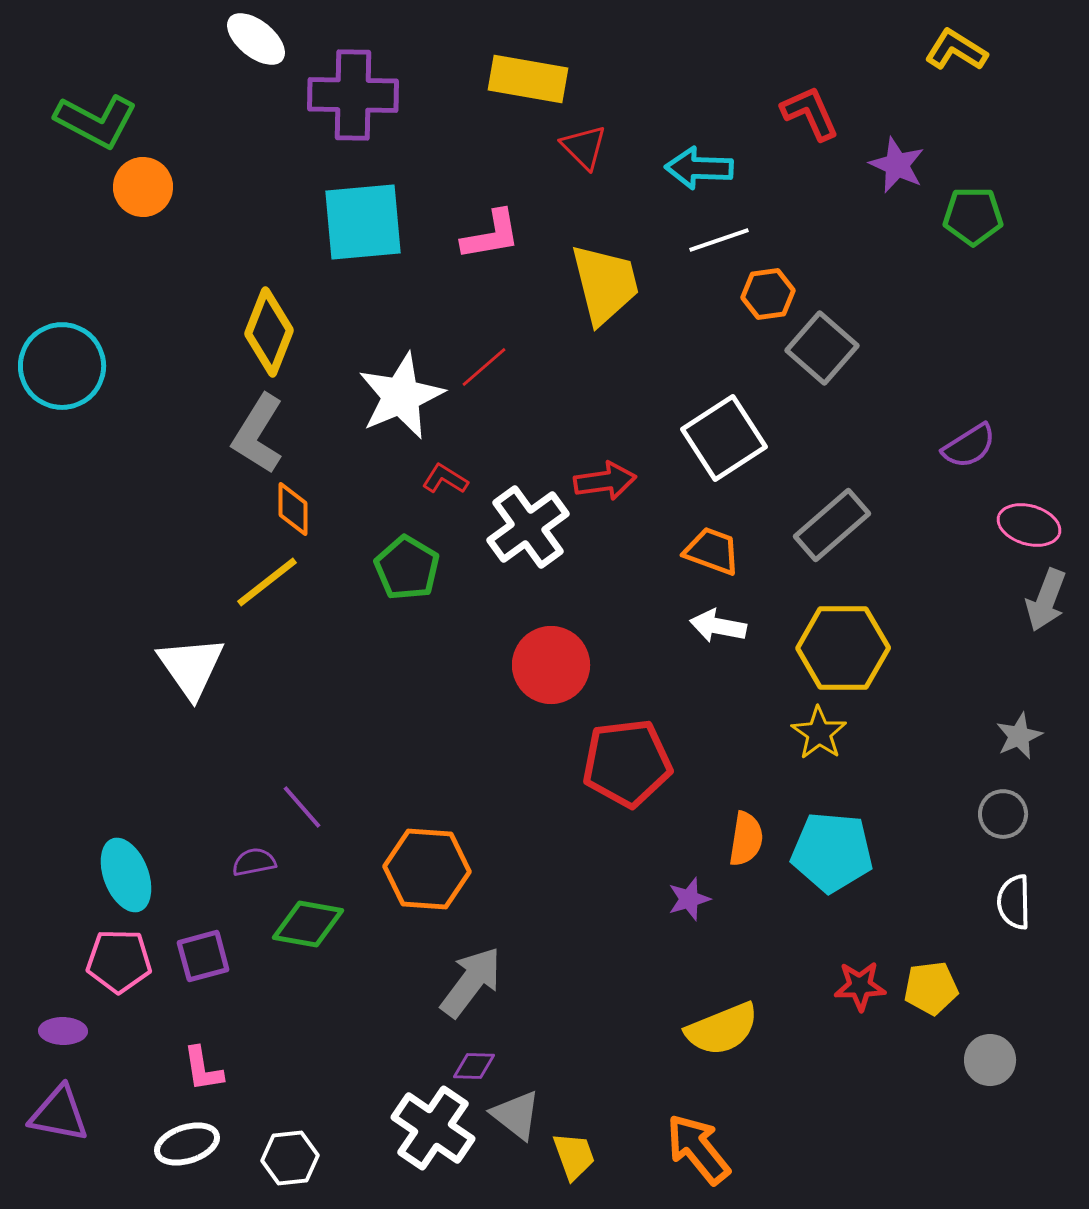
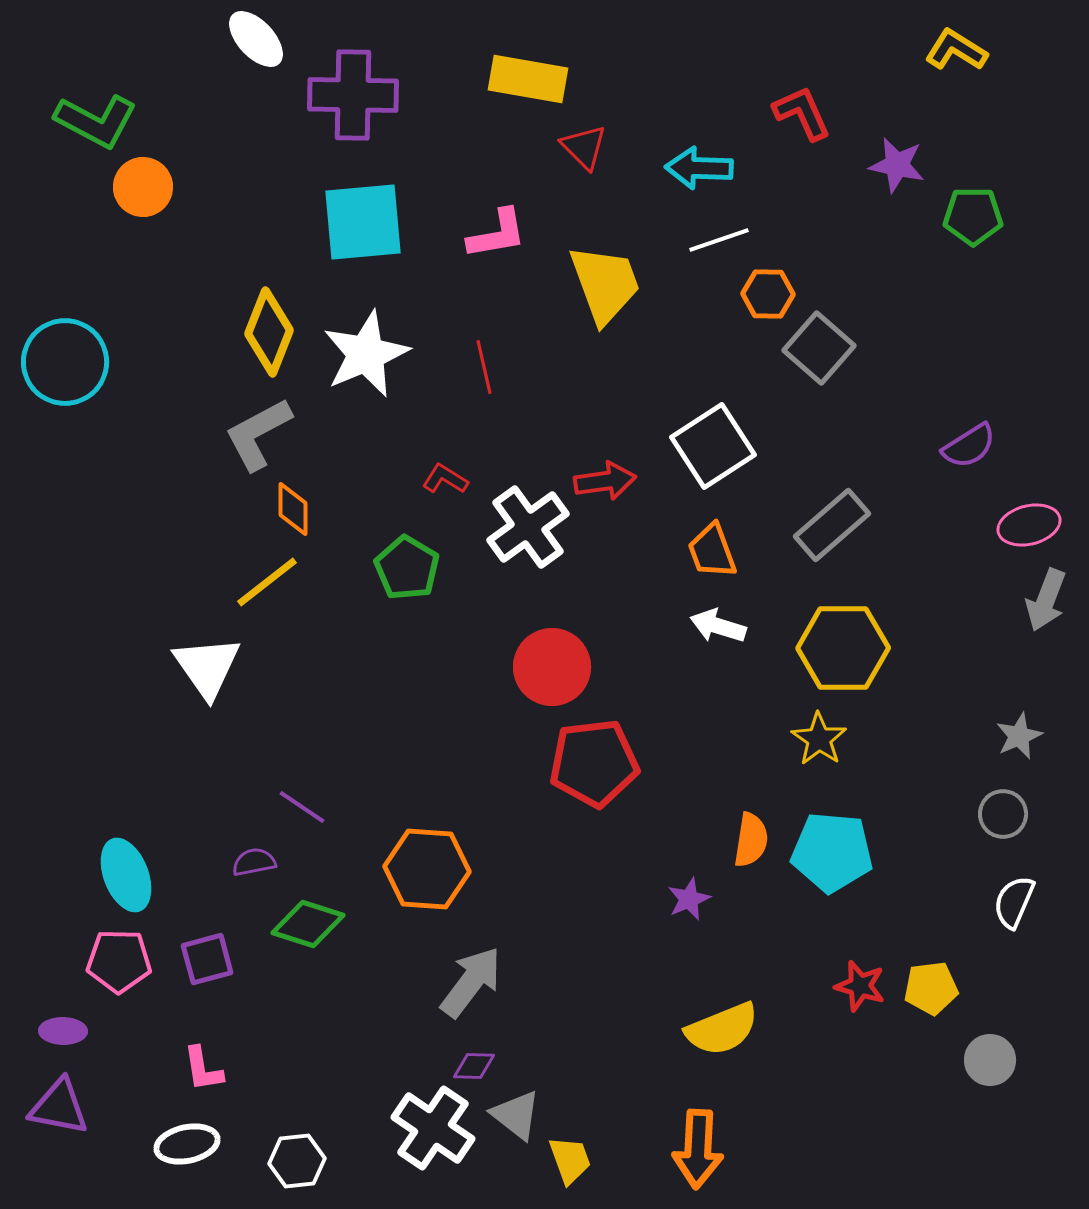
white ellipse at (256, 39): rotated 8 degrees clockwise
red L-shape at (810, 113): moved 8 px left
purple star at (897, 165): rotated 12 degrees counterclockwise
pink L-shape at (491, 235): moved 6 px right, 1 px up
yellow trapezoid at (605, 284): rotated 6 degrees counterclockwise
orange hexagon at (768, 294): rotated 9 degrees clockwise
gray square at (822, 348): moved 3 px left
cyan circle at (62, 366): moved 3 px right, 4 px up
red line at (484, 367): rotated 62 degrees counterclockwise
white star at (401, 396): moved 35 px left, 42 px up
gray L-shape at (258, 434): rotated 30 degrees clockwise
white square at (724, 438): moved 11 px left, 8 px down
pink ellipse at (1029, 525): rotated 30 degrees counterclockwise
orange trapezoid at (712, 551): rotated 130 degrees counterclockwise
white arrow at (718, 626): rotated 6 degrees clockwise
red circle at (551, 665): moved 1 px right, 2 px down
white triangle at (191, 667): moved 16 px right
yellow star at (819, 733): moved 6 px down
red pentagon at (627, 763): moved 33 px left
purple line at (302, 807): rotated 15 degrees counterclockwise
orange semicircle at (746, 839): moved 5 px right, 1 px down
purple star at (689, 899): rotated 6 degrees counterclockwise
white semicircle at (1014, 902): rotated 24 degrees clockwise
green diamond at (308, 924): rotated 8 degrees clockwise
purple square at (203, 956): moved 4 px right, 3 px down
red star at (860, 986): rotated 18 degrees clockwise
purple triangle at (59, 1114): moved 7 px up
white ellipse at (187, 1144): rotated 6 degrees clockwise
orange arrow at (698, 1149): rotated 138 degrees counterclockwise
yellow trapezoid at (574, 1156): moved 4 px left, 4 px down
white hexagon at (290, 1158): moved 7 px right, 3 px down
